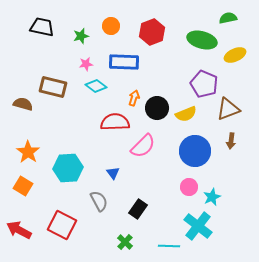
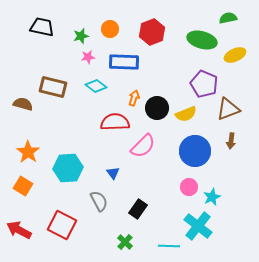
orange circle: moved 1 px left, 3 px down
pink star: moved 2 px right, 7 px up
